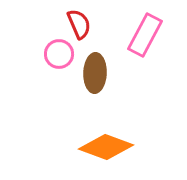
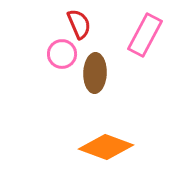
pink circle: moved 3 px right
